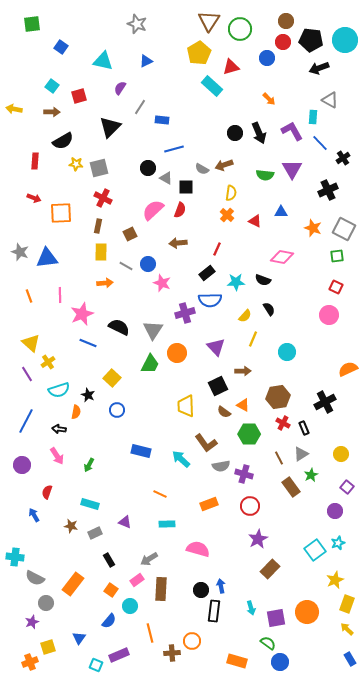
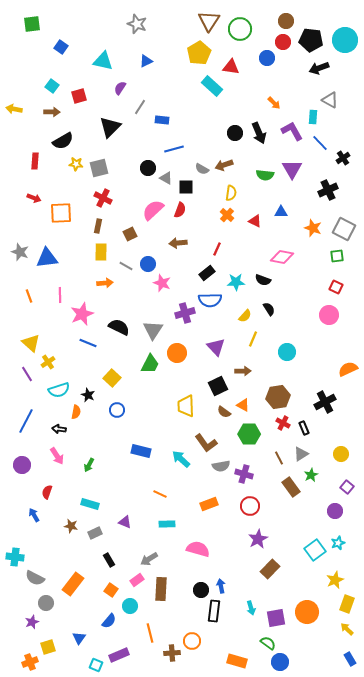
red triangle at (231, 67): rotated 24 degrees clockwise
orange arrow at (269, 99): moved 5 px right, 4 px down
